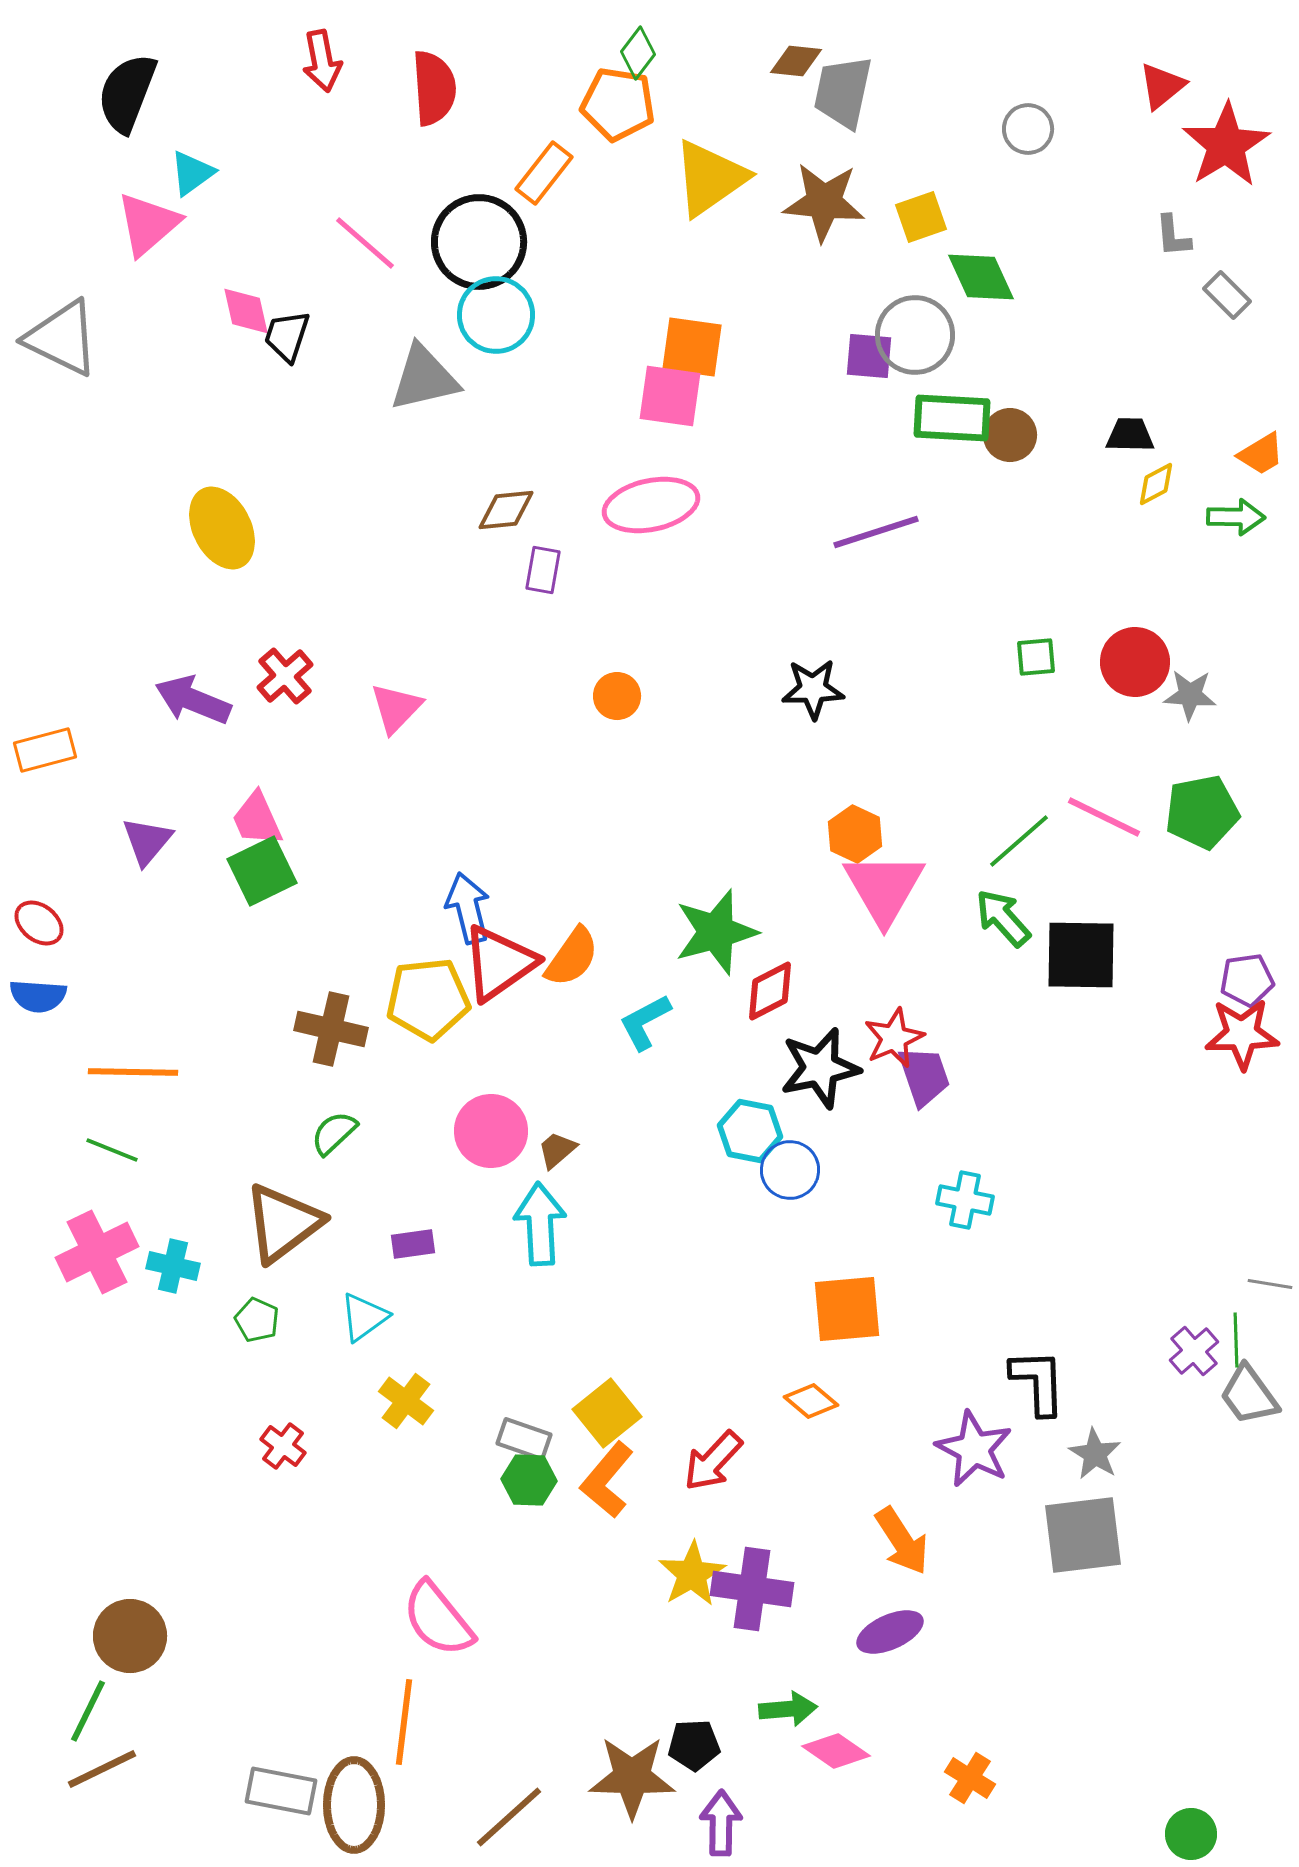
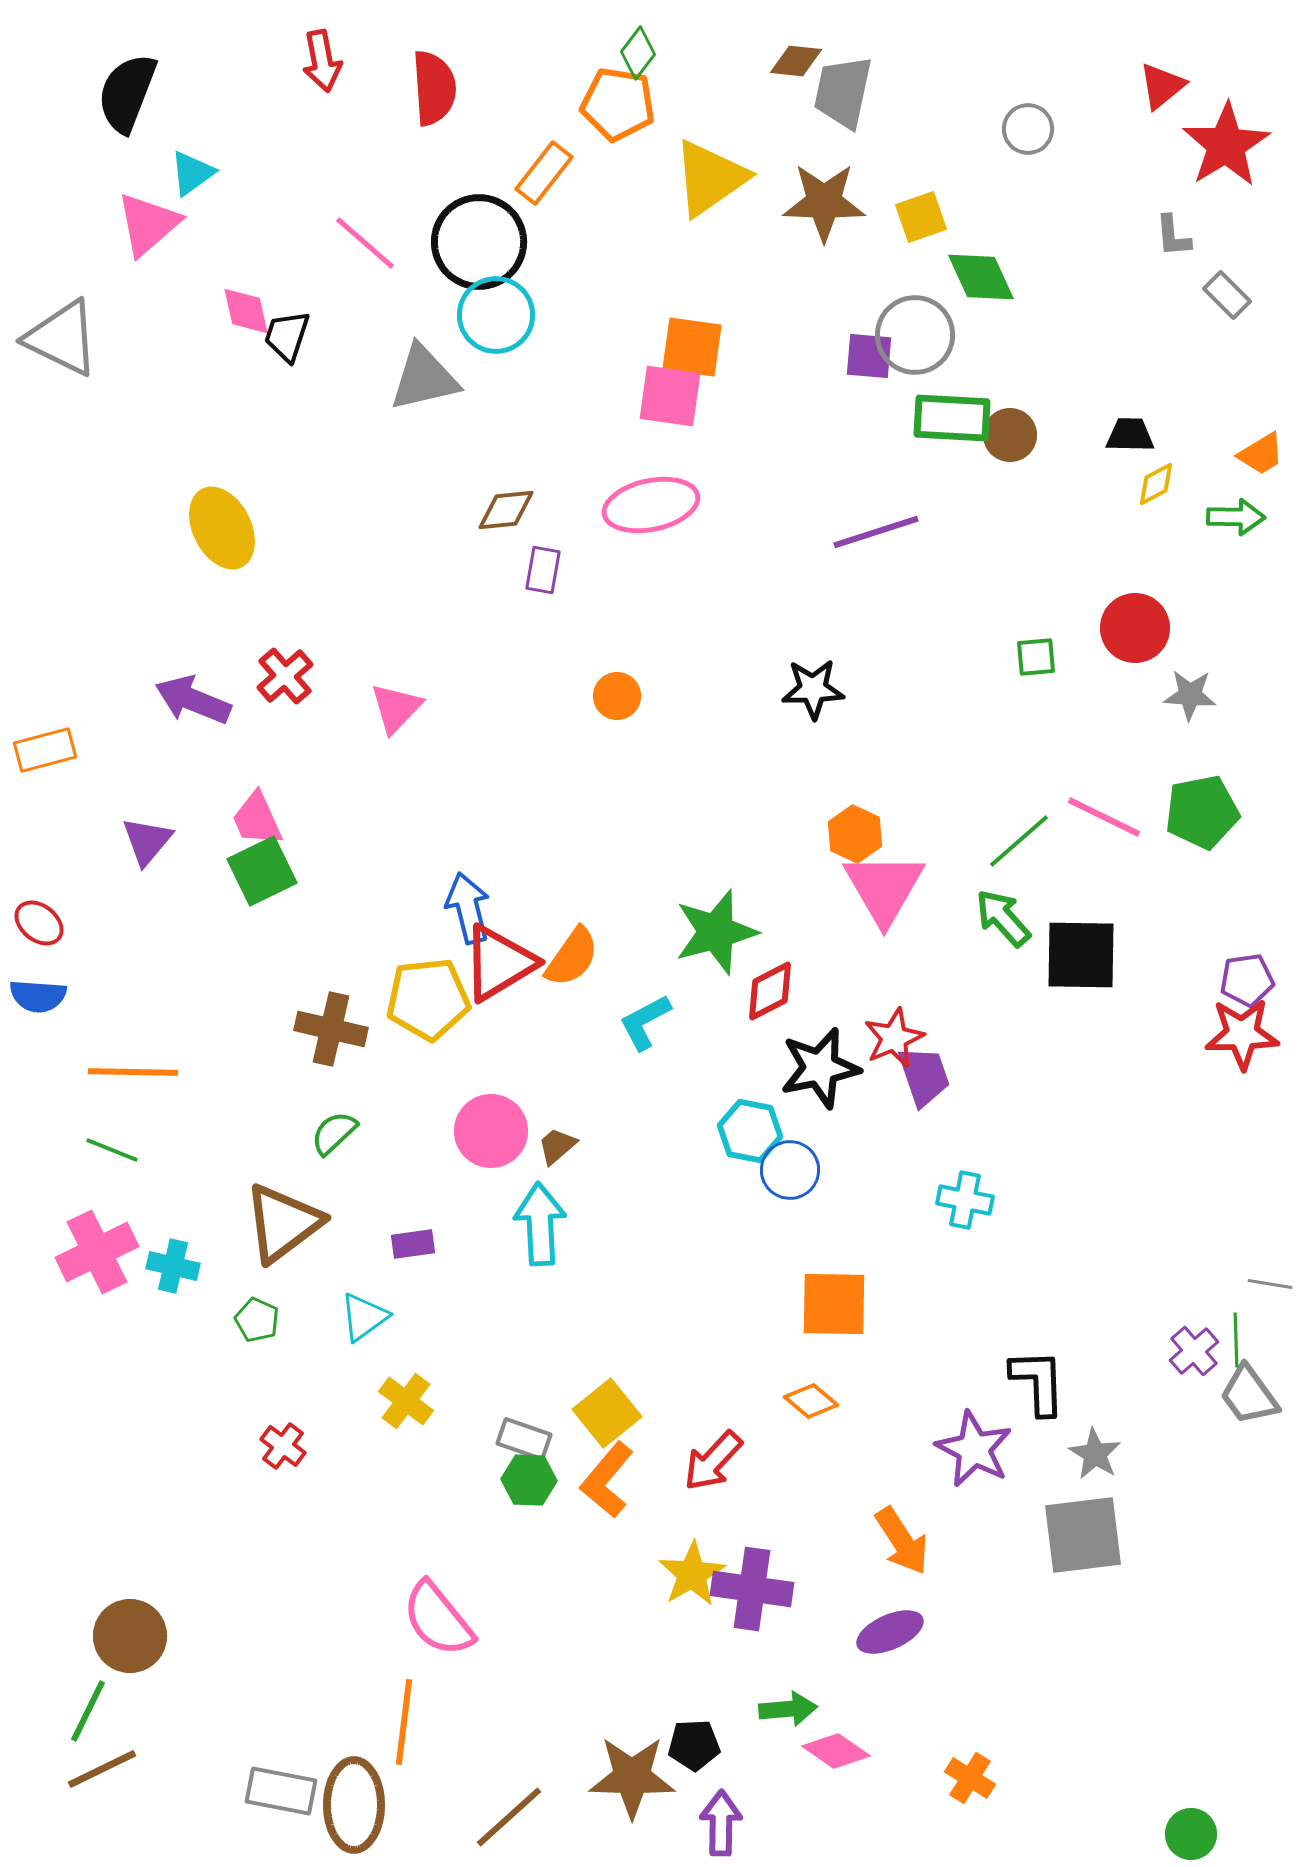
brown star at (824, 202): rotated 4 degrees counterclockwise
red circle at (1135, 662): moved 34 px up
red triangle at (499, 963): rotated 4 degrees clockwise
brown trapezoid at (557, 1150): moved 4 px up
orange square at (847, 1309): moved 13 px left, 5 px up; rotated 6 degrees clockwise
